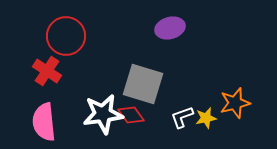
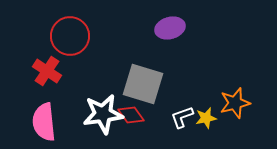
red circle: moved 4 px right
